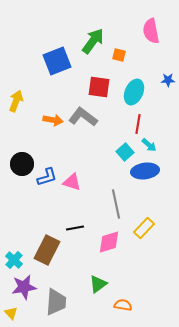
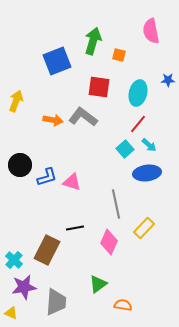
green arrow: rotated 20 degrees counterclockwise
cyan ellipse: moved 4 px right, 1 px down; rotated 10 degrees counterclockwise
red line: rotated 30 degrees clockwise
cyan square: moved 3 px up
black circle: moved 2 px left, 1 px down
blue ellipse: moved 2 px right, 2 px down
pink diamond: rotated 50 degrees counterclockwise
yellow triangle: rotated 24 degrees counterclockwise
